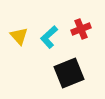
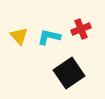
cyan L-shape: rotated 55 degrees clockwise
black square: rotated 12 degrees counterclockwise
